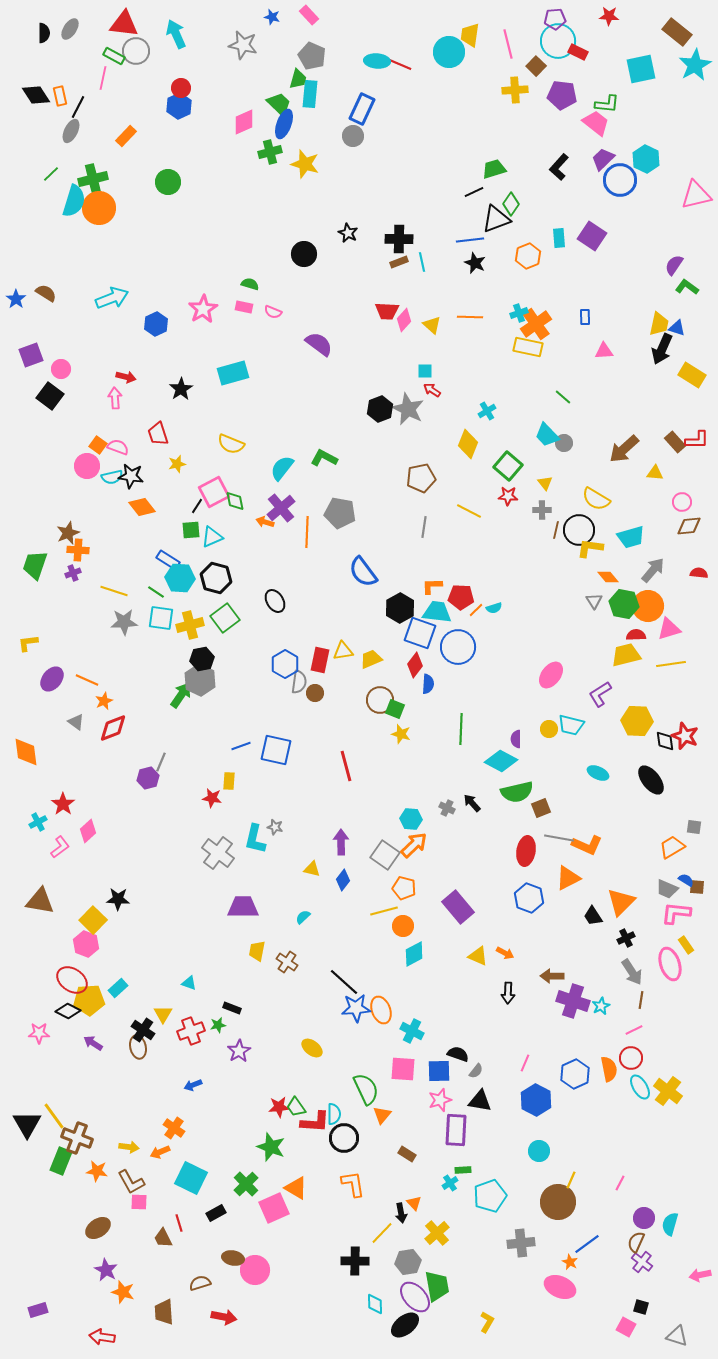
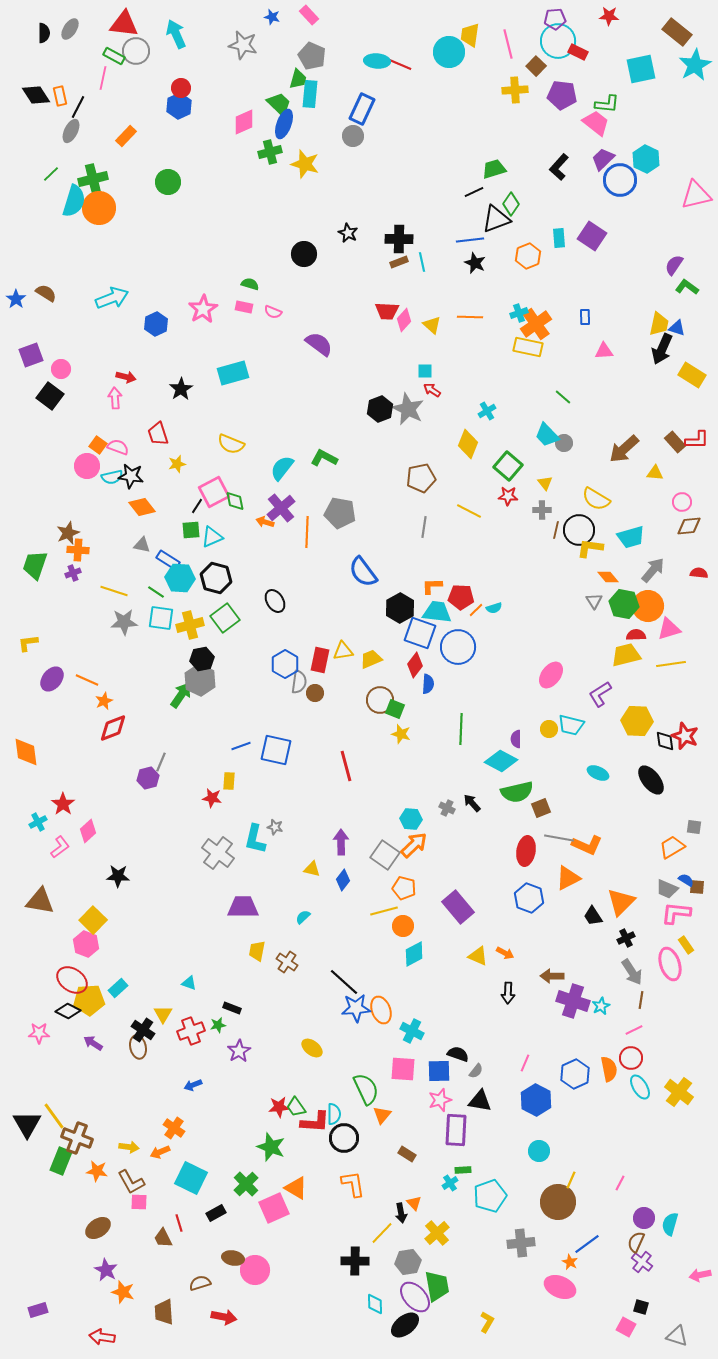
gray triangle at (76, 722): moved 66 px right, 177 px up; rotated 24 degrees counterclockwise
black star at (118, 899): moved 23 px up
yellow cross at (668, 1091): moved 11 px right, 1 px down
